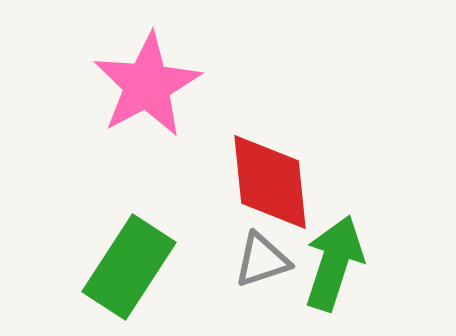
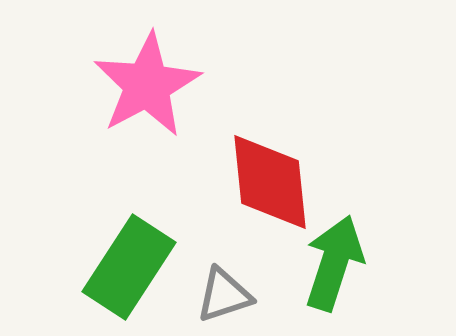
gray triangle: moved 38 px left, 35 px down
